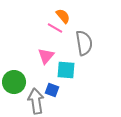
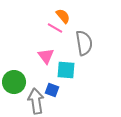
pink triangle: rotated 18 degrees counterclockwise
